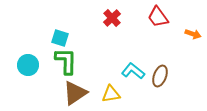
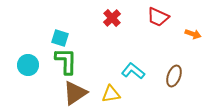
red trapezoid: rotated 30 degrees counterclockwise
brown ellipse: moved 14 px right
